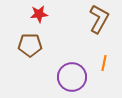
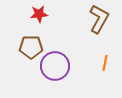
brown pentagon: moved 1 px right, 2 px down
orange line: moved 1 px right
purple circle: moved 17 px left, 11 px up
